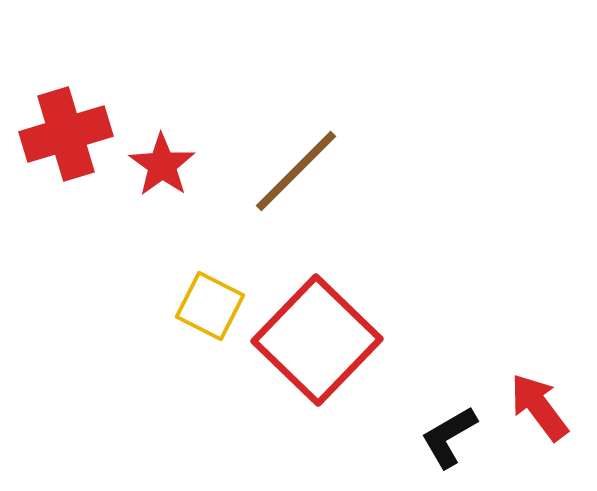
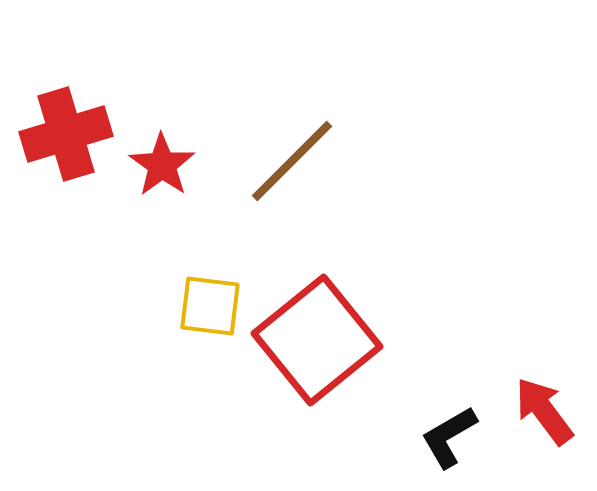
brown line: moved 4 px left, 10 px up
yellow square: rotated 20 degrees counterclockwise
red square: rotated 7 degrees clockwise
red arrow: moved 5 px right, 4 px down
